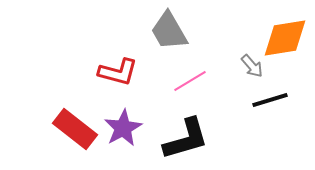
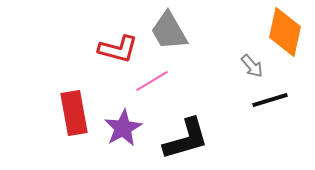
orange diamond: moved 6 px up; rotated 69 degrees counterclockwise
red L-shape: moved 23 px up
pink line: moved 38 px left
red rectangle: moved 1 px left, 16 px up; rotated 42 degrees clockwise
